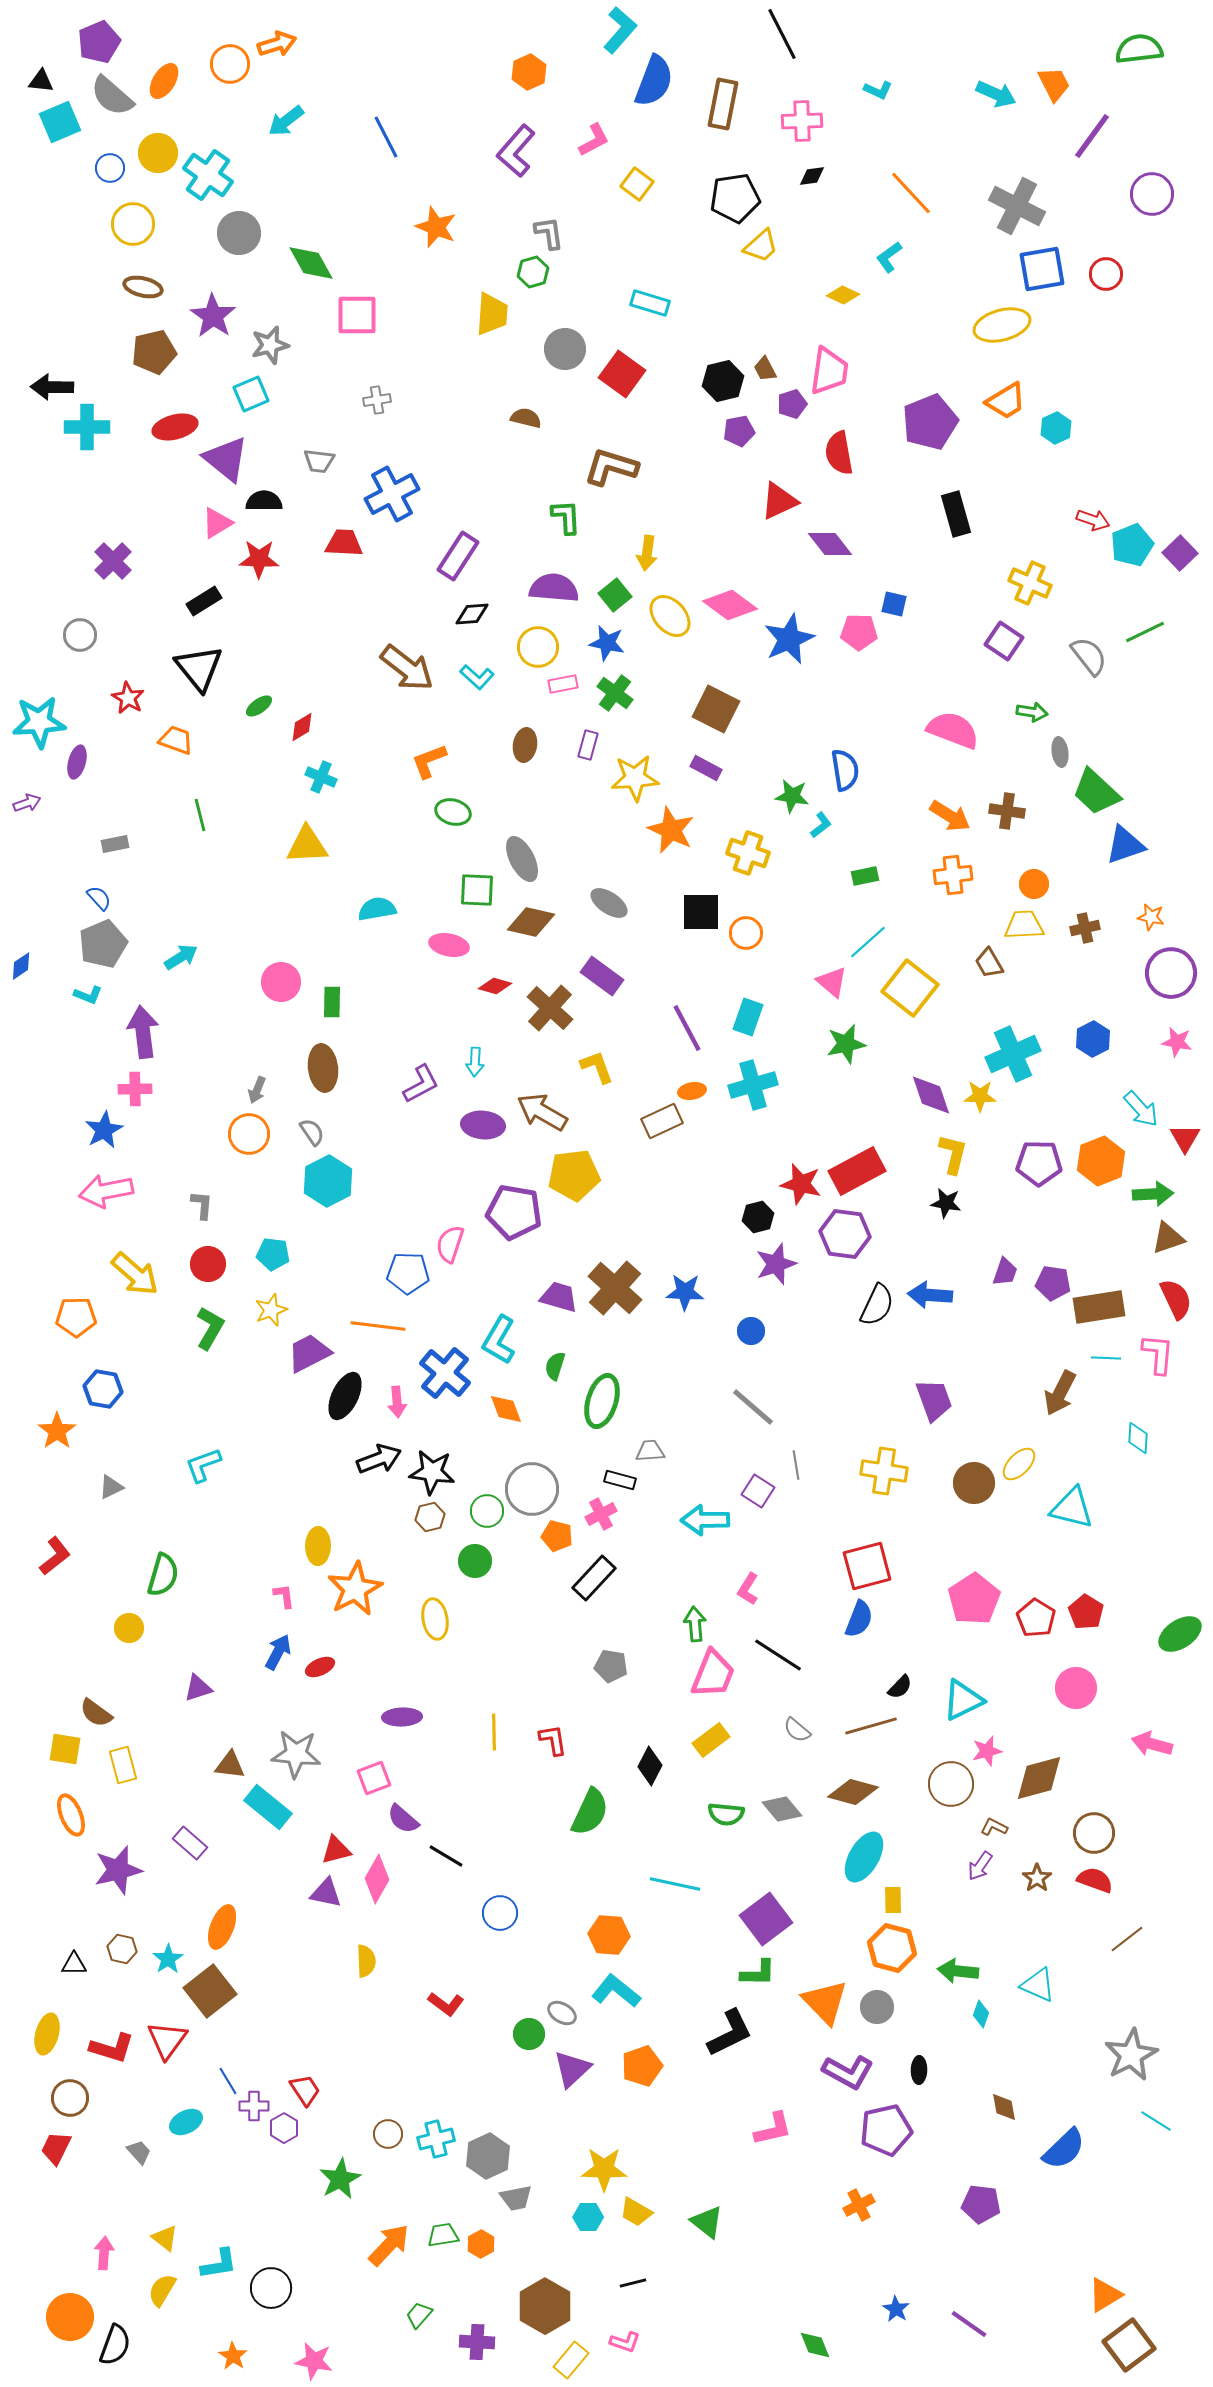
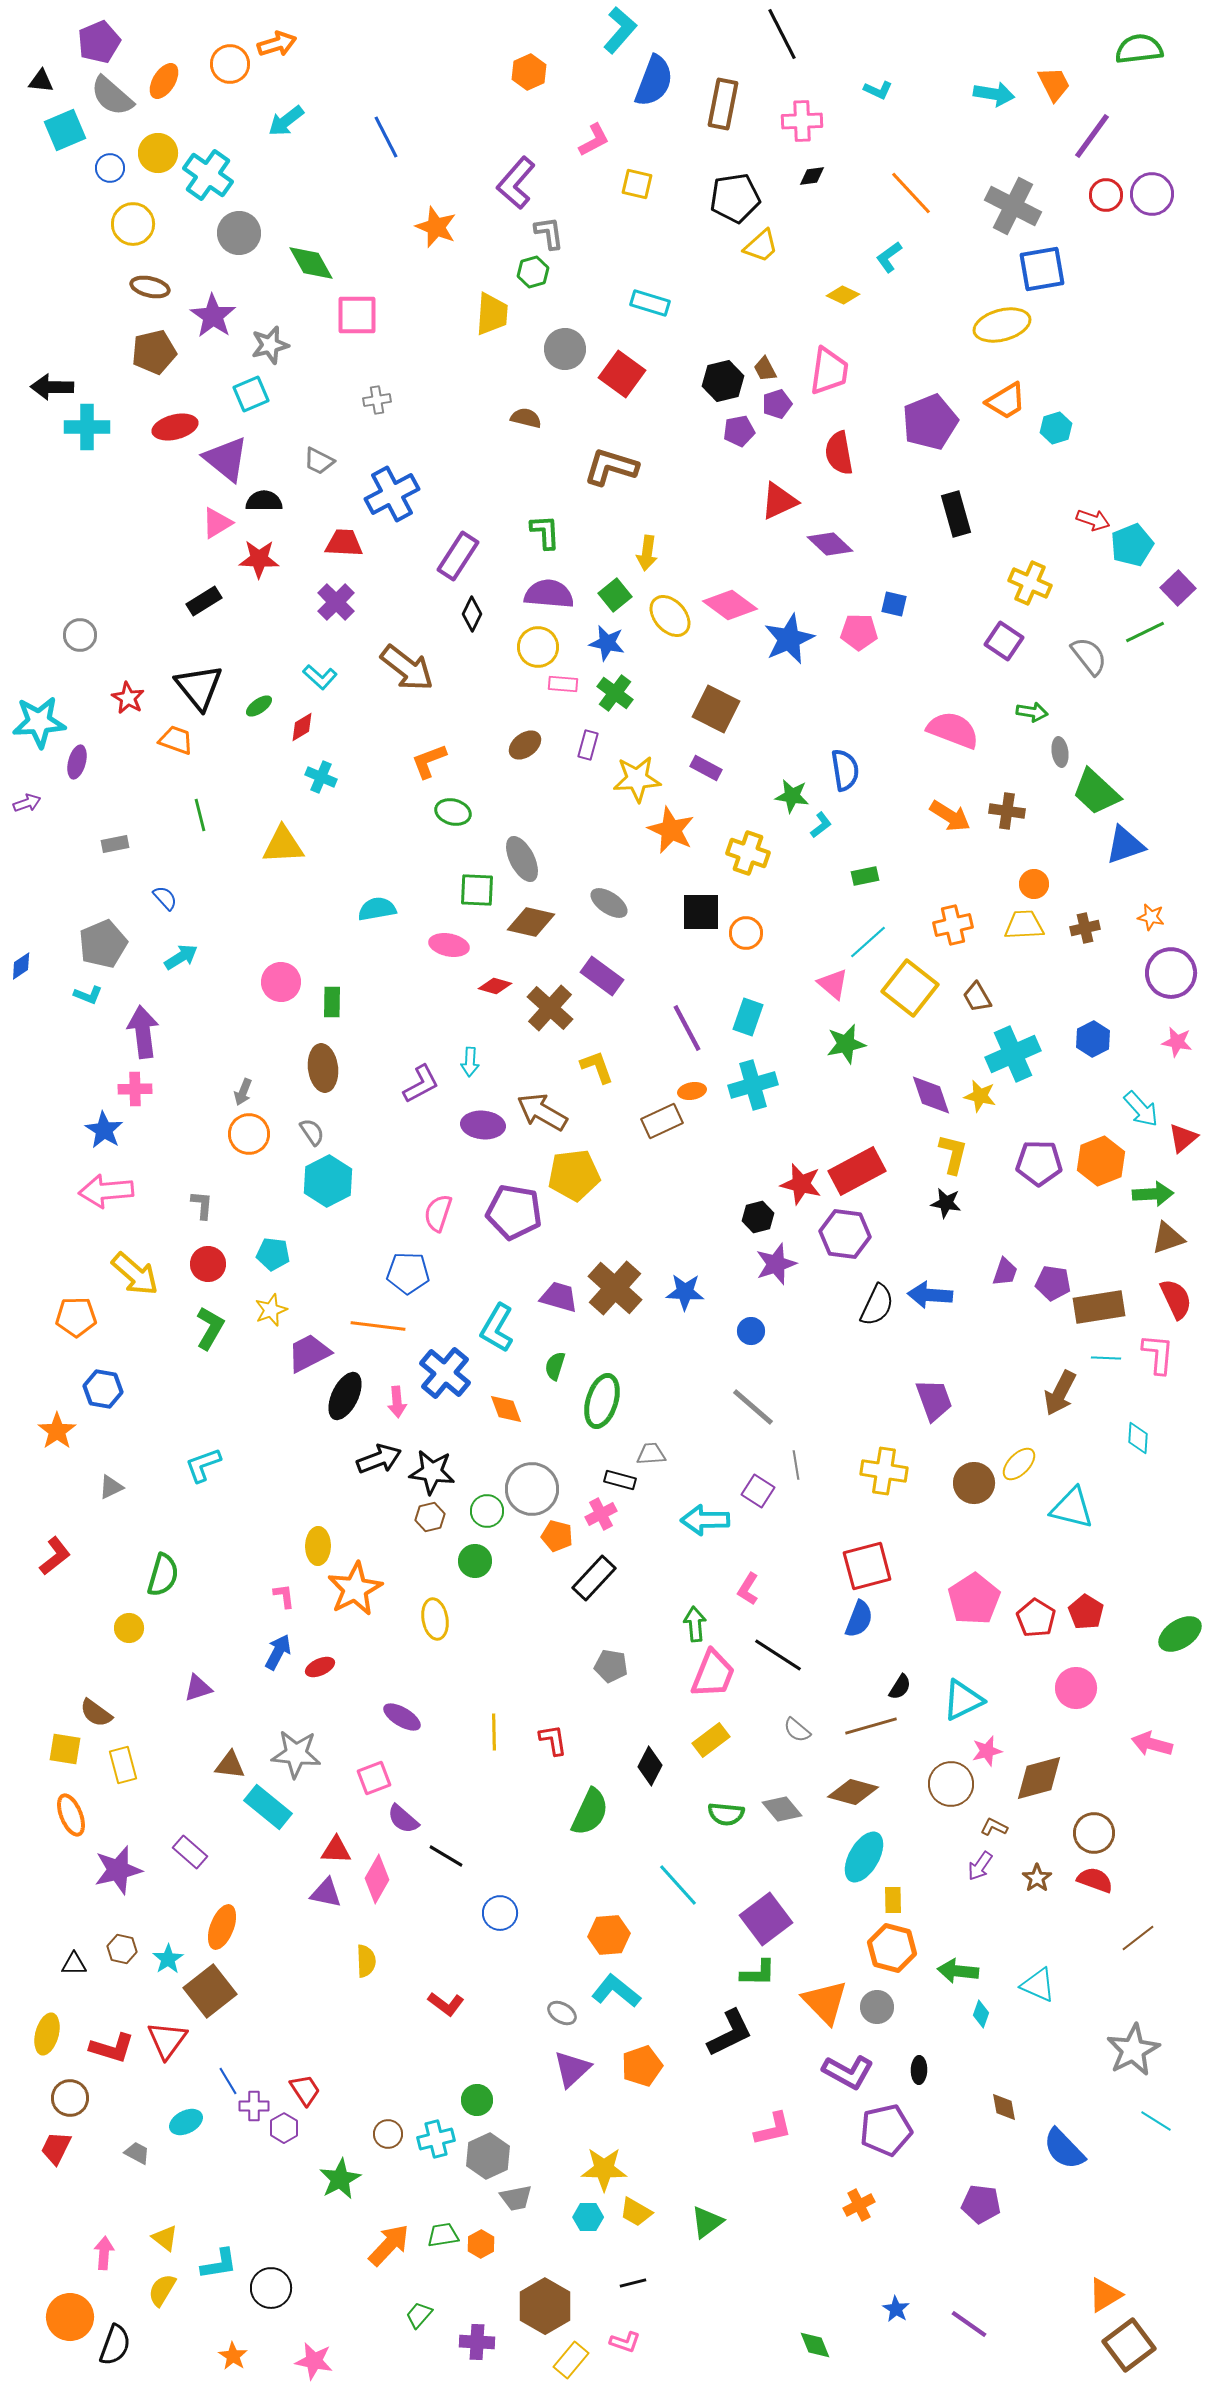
cyan arrow at (996, 94): moved 2 px left; rotated 15 degrees counterclockwise
cyan square at (60, 122): moved 5 px right, 8 px down
purple L-shape at (516, 151): moved 32 px down
yellow square at (637, 184): rotated 24 degrees counterclockwise
gray cross at (1017, 206): moved 4 px left
red circle at (1106, 274): moved 79 px up
brown ellipse at (143, 287): moved 7 px right
purple pentagon at (792, 404): moved 15 px left
cyan hexagon at (1056, 428): rotated 8 degrees clockwise
gray trapezoid at (319, 461): rotated 20 degrees clockwise
green L-shape at (566, 517): moved 21 px left, 15 px down
purple diamond at (830, 544): rotated 9 degrees counterclockwise
purple square at (1180, 553): moved 2 px left, 35 px down
purple cross at (113, 561): moved 223 px right, 41 px down
purple semicircle at (554, 588): moved 5 px left, 6 px down
black diamond at (472, 614): rotated 60 degrees counterclockwise
black triangle at (199, 668): moved 19 px down
cyan L-shape at (477, 677): moved 157 px left
pink rectangle at (563, 684): rotated 16 degrees clockwise
brown ellipse at (525, 745): rotated 44 degrees clockwise
yellow star at (635, 778): moved 2 px right, 1 px down
yellow triangle at (307, 845): moved 24 px left
orange cross at (953, 875): moved 50 px down; rotated 6 degrees counterclockwise
blue semicircle at (99, 898): moved 66 px right
brown trapezoid at (989, 963): moved 12 px left, 34 px down
pink triangle at (832, 982): moved 1 px right, 2 px down
cyan arrow at (475, 1062): moved 5 px left
gray arrow at (257, 1090): moved 14 px left, 2 px down
yellow star at (980, 1096): rotated 12 degrees clockwise
blue star at (104, 1130): rotated 12 degrees counterclockwise
red triangle at (1185, 1138): moved 2 px left; rotated 20 degrees clockwise
pink arrow at (106, 1191): rotated 6 degrees clockwise
pink semicircle at (450, 1244): moved 12 px left, 31 px up
cyan L-shape at (499, 1340): moved 2 px left, 12 px up
gray trapezoid at (650, 1451): moved 1 px right, 3 px down
black semicircle at (900, 1687): rotated 12 degrees counterclockwise
purple ellipse at (402, 1717): rotated 33 degrees clockwise
purple rectangle at (190, 1843): moved 9 px down
red triangle at (336, 1850): rotated 16 degrees clockwise
cyan line at (675, 1884): moved 3 px right, 1 px down; rotated 36 degrees clockwise
orange hexagon at (609, 1935): rotated 9 degrees counterclockwise
brown line at (1127, 1939): moved 11 px right, 1 px up
green circle at (529, 2034): moved 52 px left, 66 px down
gray star at (1131, 2055): moved 2 px right, 5 px up
blue semicircle at (1064, 2149): rotated 90 degrees clockwise
gray trapezoid at (139, 2152): moved 2 px left, 1 px down; rotated 20 degrees counterclockwise
green triangle at (707, 2222): rotated 45 degrees clockwise
